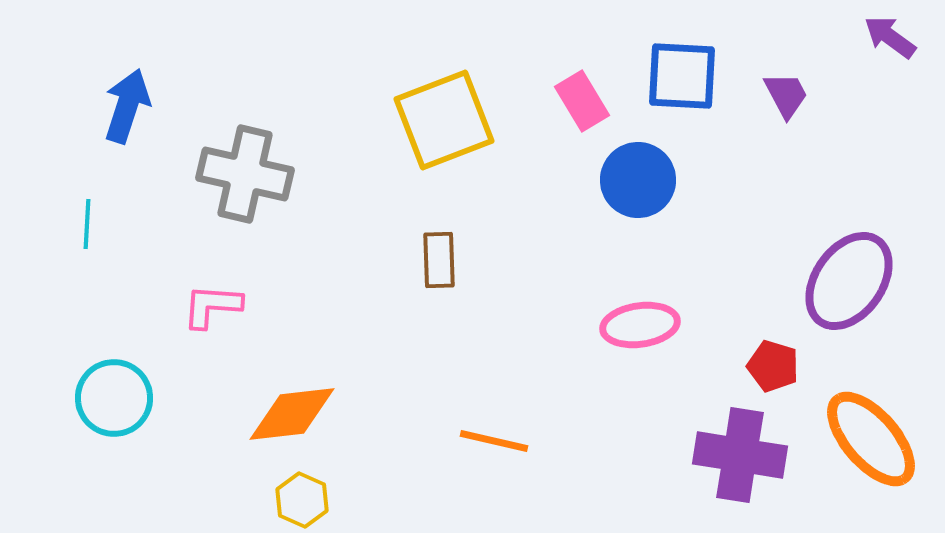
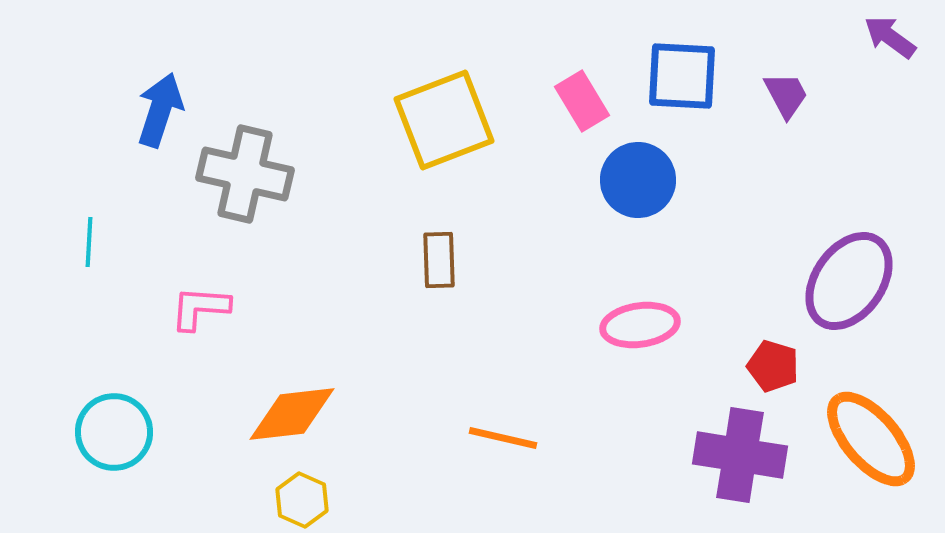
blue arrow: moved 33 px right, 4 px down
cyan line: moved 2 px right, 18 px down
pink L-shape: moved 12 px left, 2 px down
cyan circle: moved 34 px down
orange line: moved 9 px right, 3 px up
